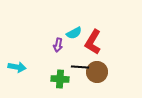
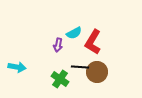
green cross: rotated 30 degrees clockwise
